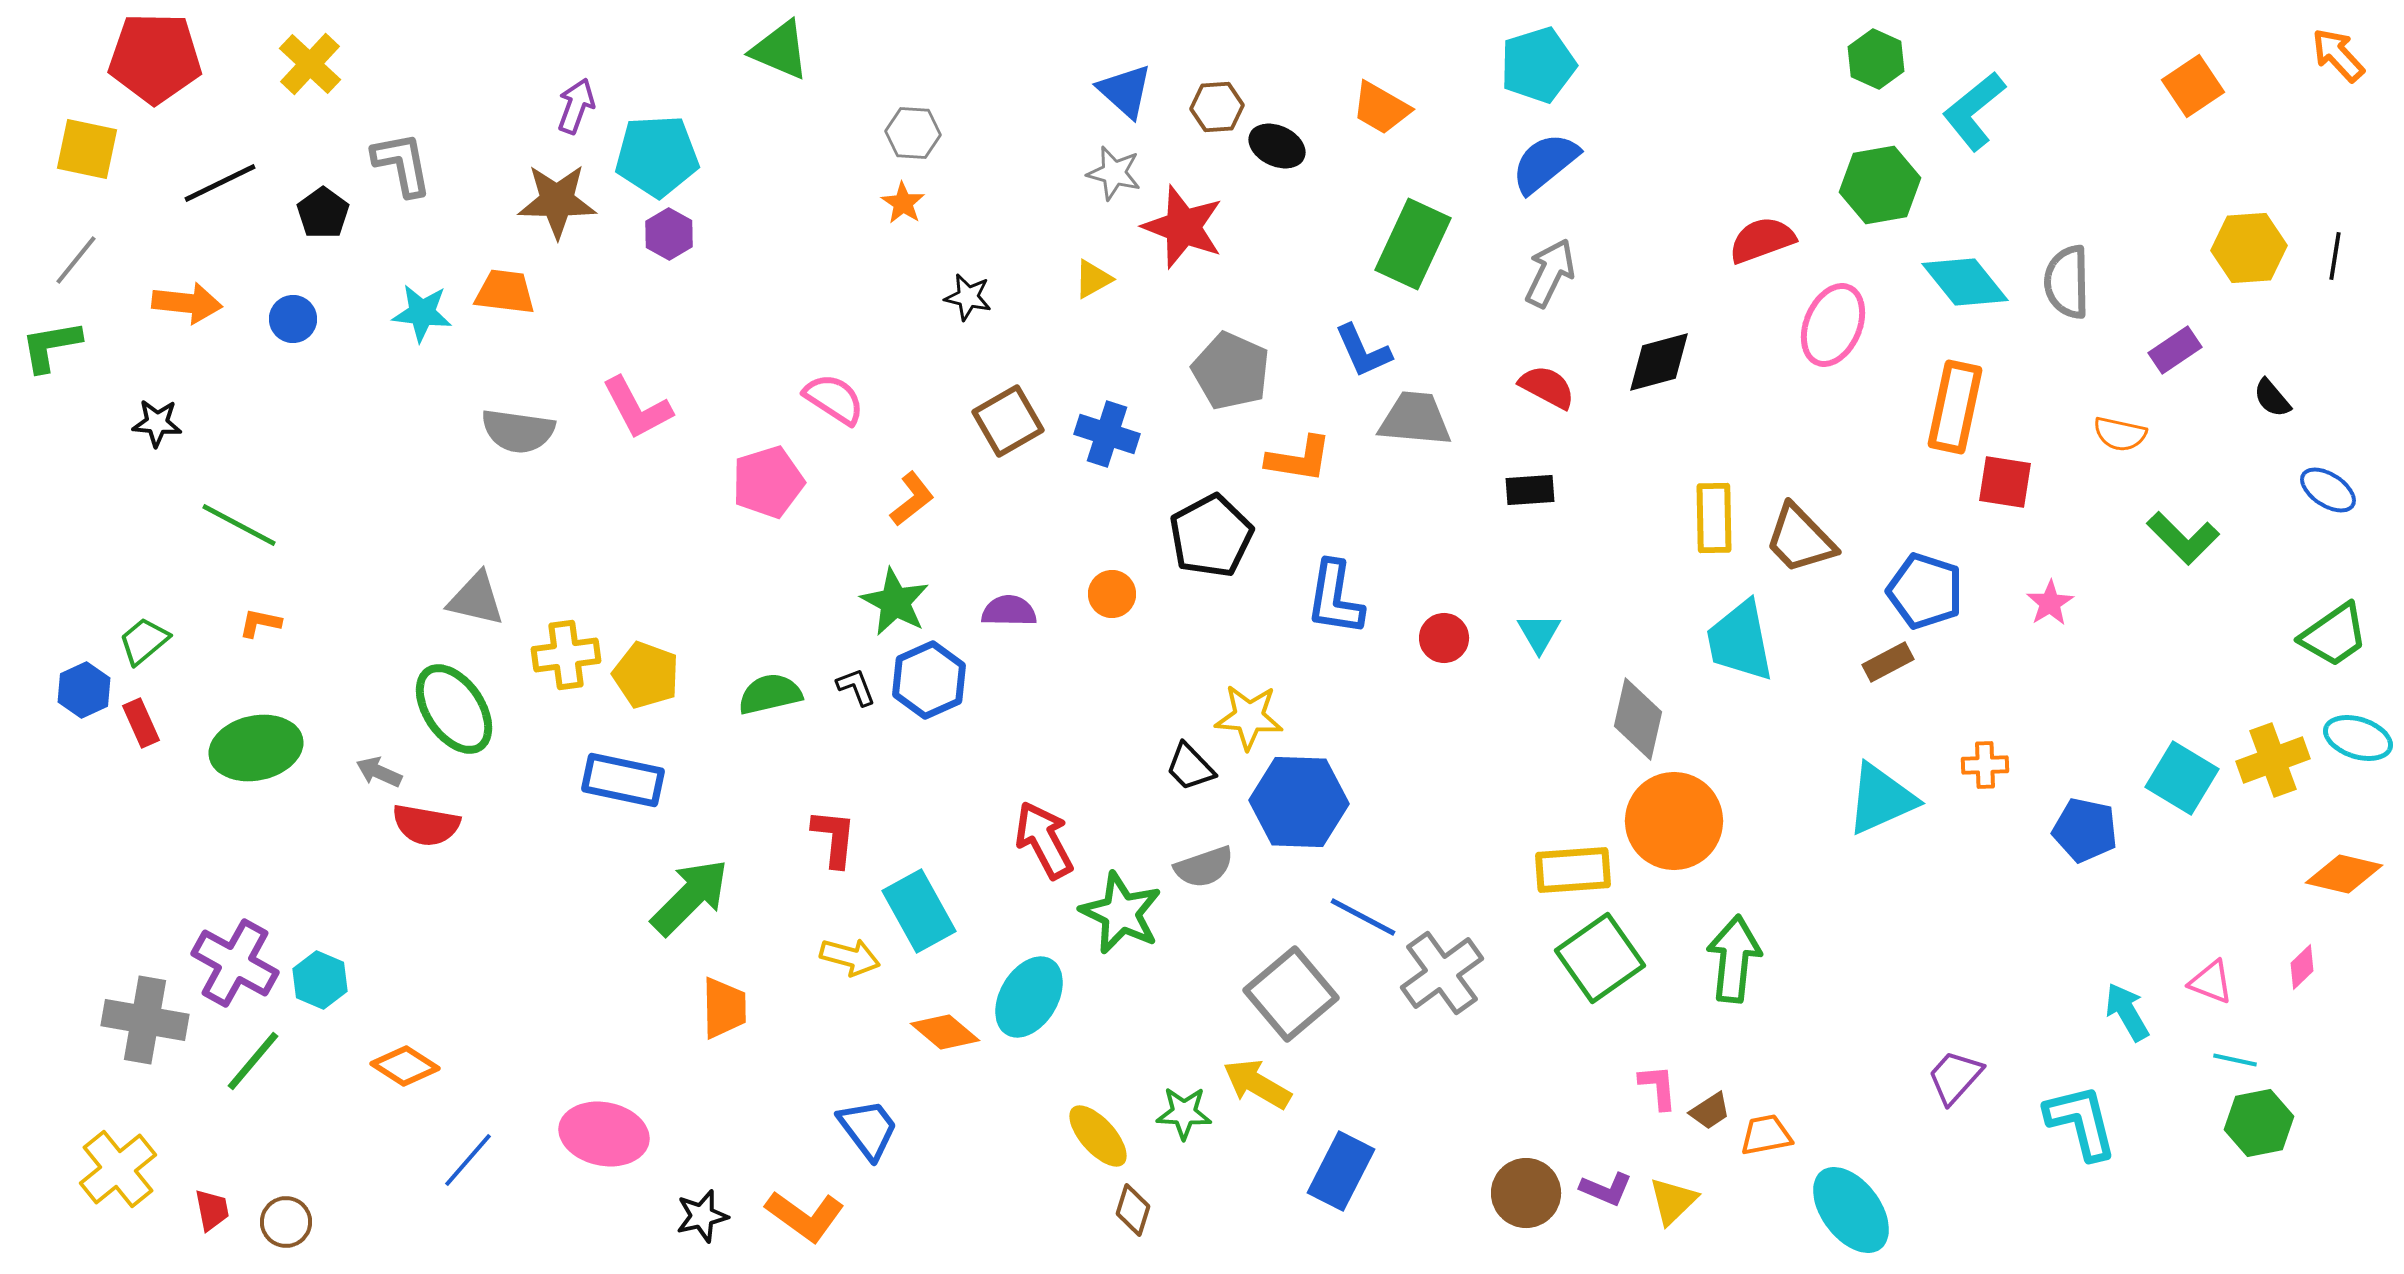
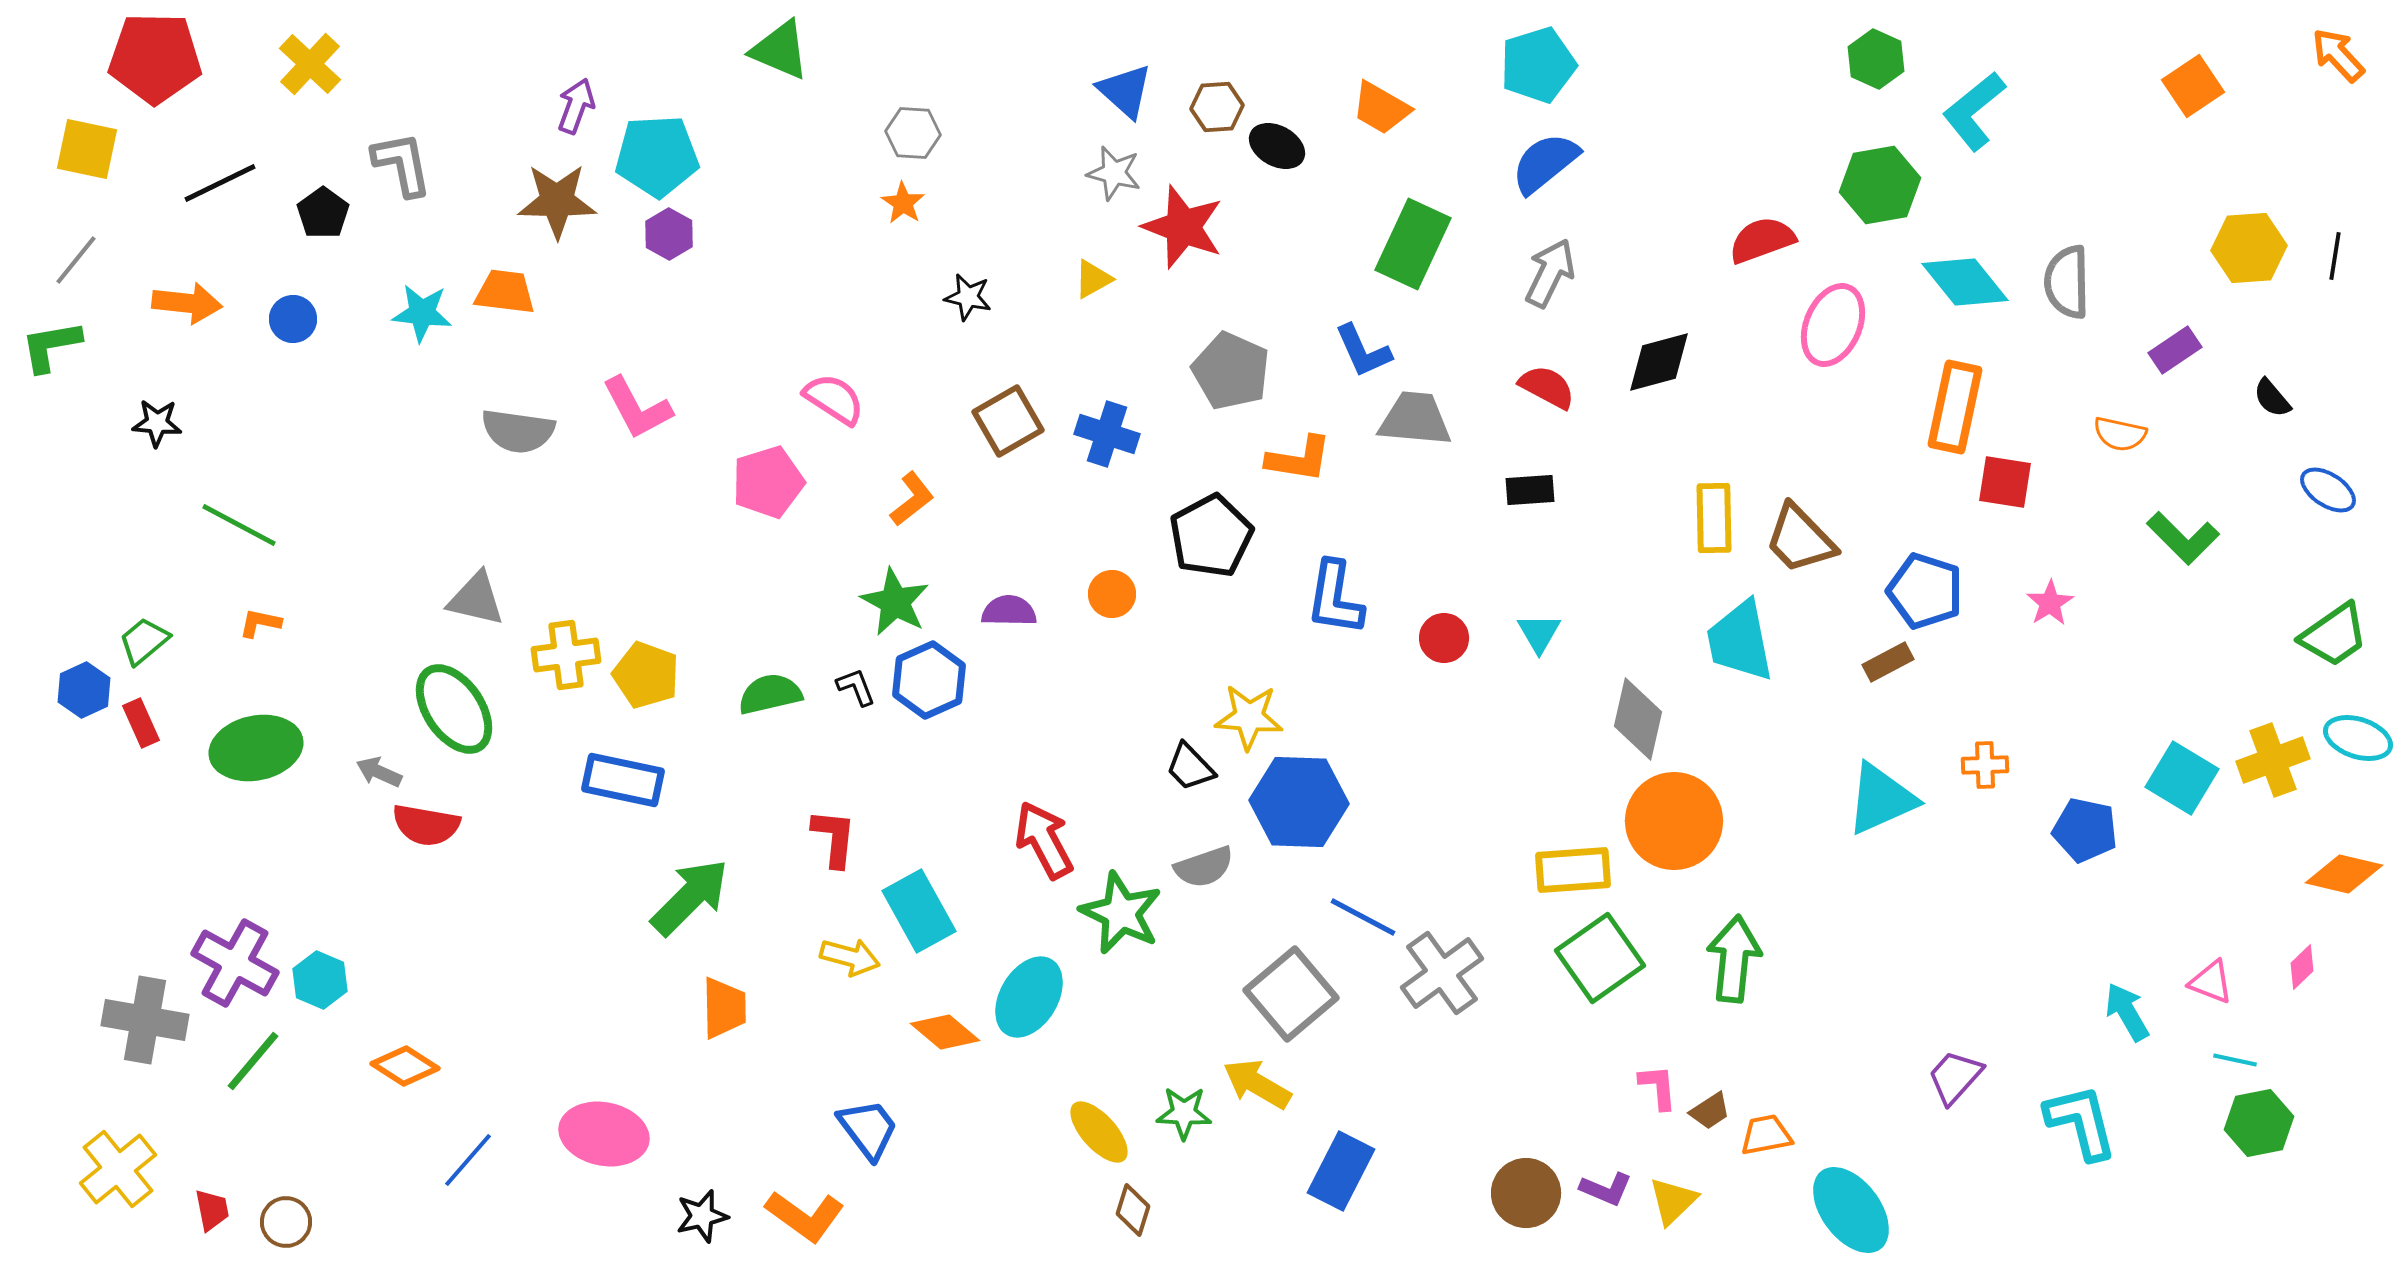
black ellipse at (1277, 146): rotated 4 degrees clockwise
yellow ellipse at (1098, 1136): moved 1 px right, 4 px up
